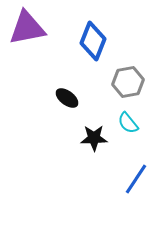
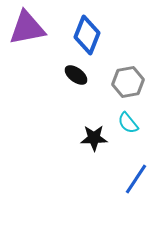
blue diamond: moved 6 px left, 6 px up
black ellipse: moved 9 px right, 23 px up
